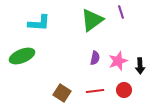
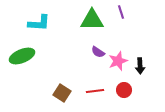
green triangle: rotated 35 degrees clockwise
purple semicircle: moved 3 px right, 6 px up; rotated 112 degrees clockwise
